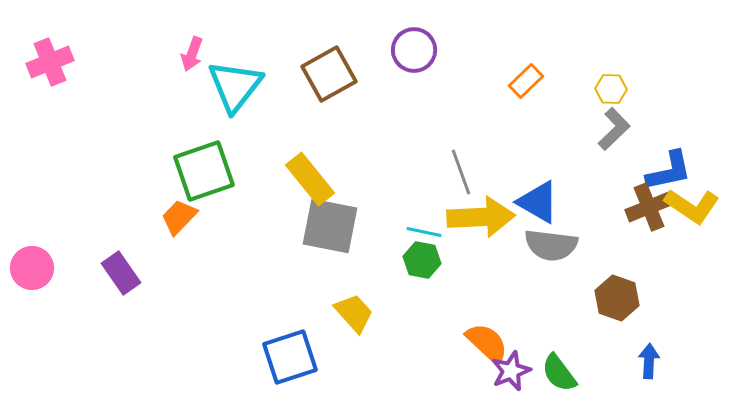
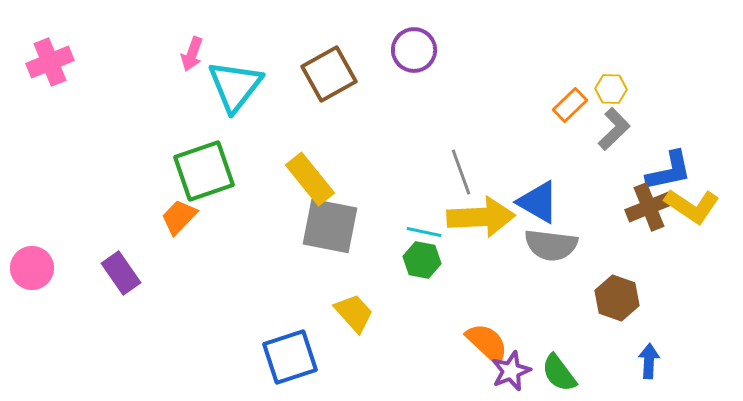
orange rectangle: moved 44 px right, 24 px down
